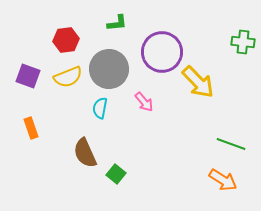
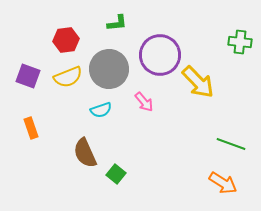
green cross: moved 3 px left
purple circle: moved 2 px left, 3 px down
cyan semicircle: moved 1 px right, 2 px down; rotated 120 degrees counterclockwise
orange arrow: moved 3 px down
